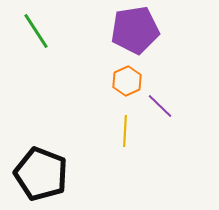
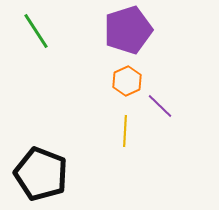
purple pentagon: moved 7 px left; rotated 9 degrees counterclockwise
